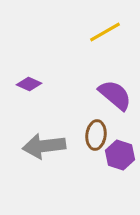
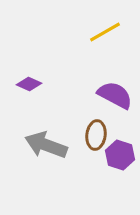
purple semicircle: rotated 12 degrees counterclockwise
gray arrow: moved 2 px right, 1 px up; rotated 27 degrees clockwise
